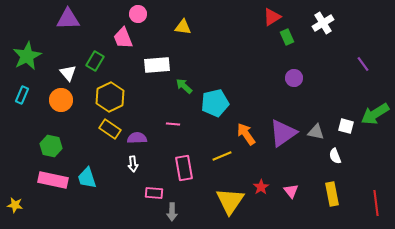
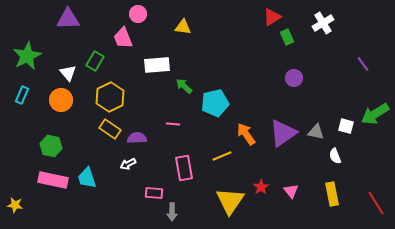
white arrow at (133, 164): moved 5 px left; rotated 70 degrees clockwise
red line at (376, 203): rotated 25 degrees counterclockwise
